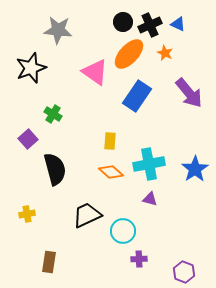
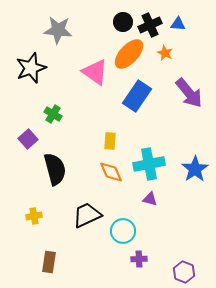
blue triangle: rotated 21 degrees counterclockwise
orange diamond: rotated 25 degrees clockwise
yellow cross: moved 7 px right, 2 px down
